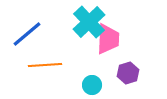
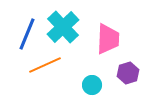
cyan cross: moved 26 px left, 5 px down
blue line: rotated 28 degrees counterclockwise
orange line: rotated 20 degrees counterclockwise
